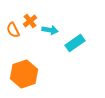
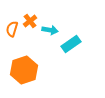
orange semicircle: moved 1 px left, 1 px up; rotated 42 degrees clockwise
cyan rectangle: moved 4 px left, 1 px down
orange hexagon: moved 4 px up
